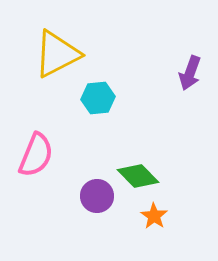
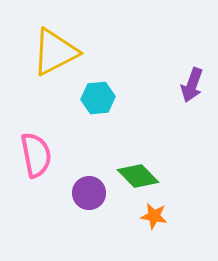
yellow triangle: moved 2 px left, 2 px up
purple arrow: moved 2 px right, 12 px down
pink semicircle: rotated 33 degrees counterclockwise
purple circle: moved 8 px left, 3 px up
orange star: rotated 24 degrees counterclockwise
